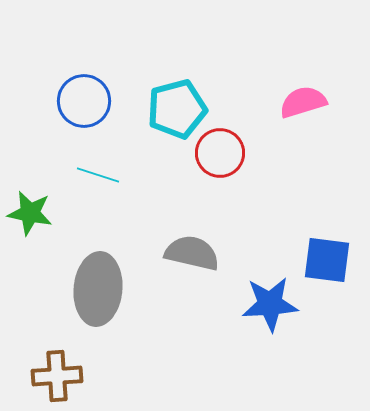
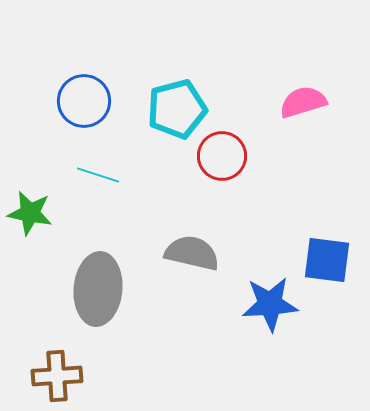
red circle: moved 2 px right, 3 px down
